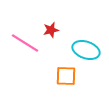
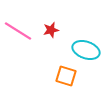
pink line: moved 7 px left, 12 px up
orange square: rotated 15 degrees clockwise
